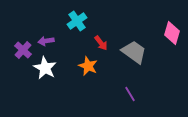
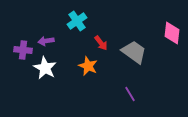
pink diamond: rotated 10 degrees counterclockwise
purple cross: rotated 36 degrees counterclockwise
